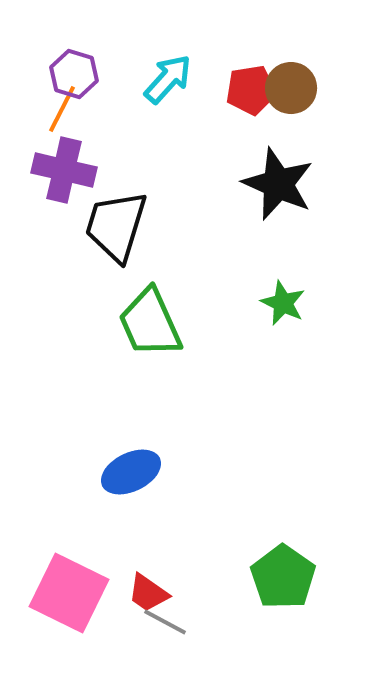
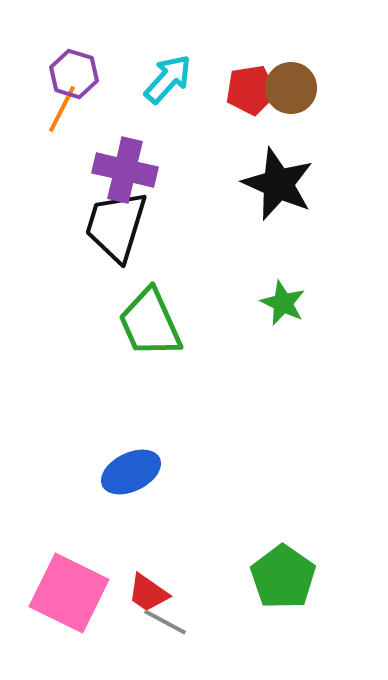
purple cross: moved 61 px right
